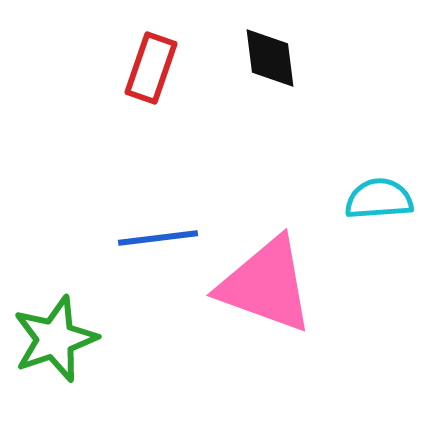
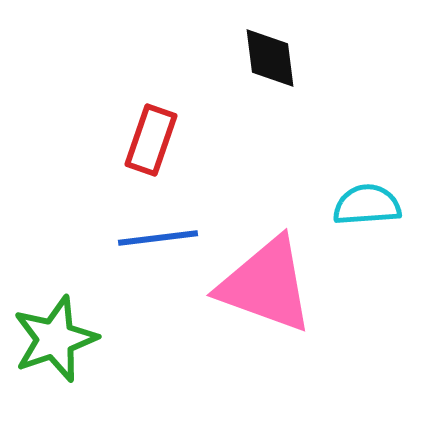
red rectangle: moved 72 px down
cyan semicircle: moved 12 px left, 6 px down
